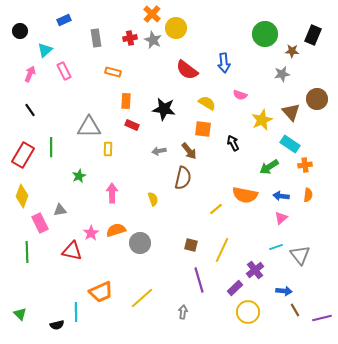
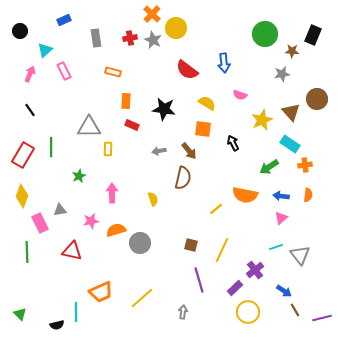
pink star at (91, 233): moved 12 px up; rotated 21 degrees clockwise
blue arrow at (284, 291): rotated 28 degrees clockwise
